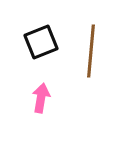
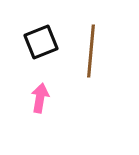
pink arrow: moved 1 px left
